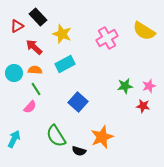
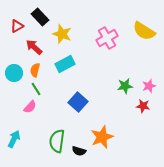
black rectangle: moved 2 px right
orange semicircle: rotated 80 degrees counterclockwise
green semicircle: moved 1 px right, 5 px down; rotated 40 degrees clockwise
